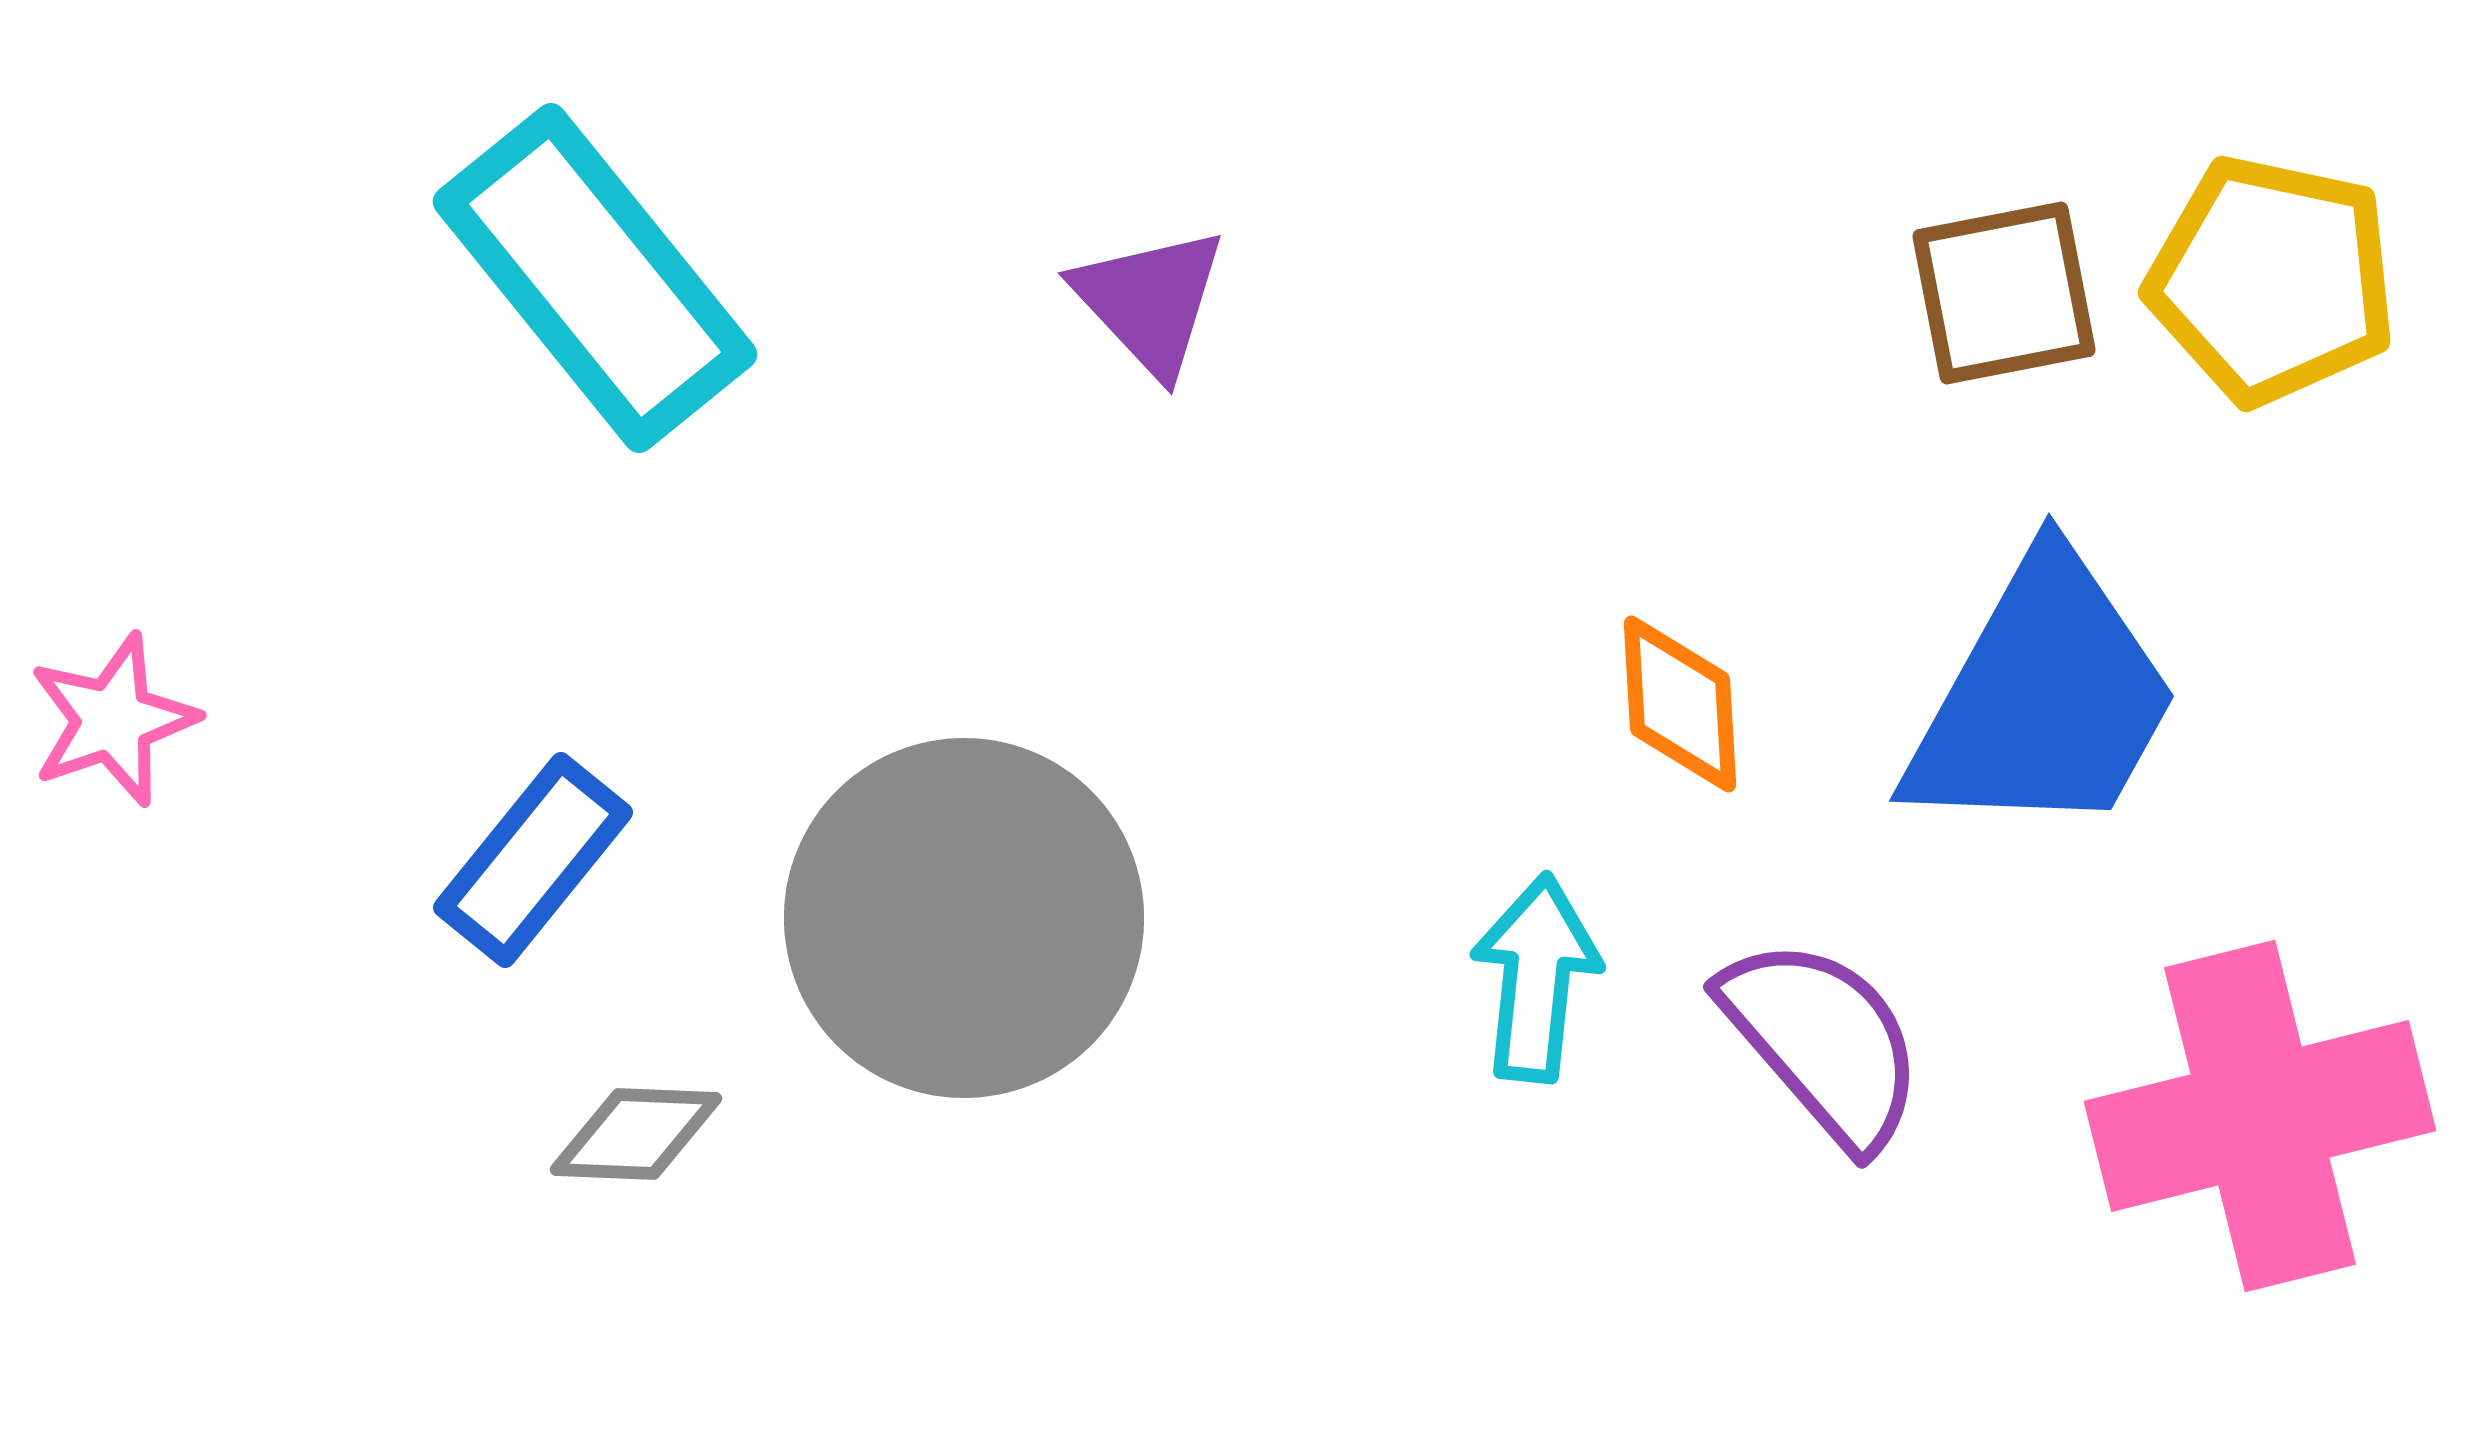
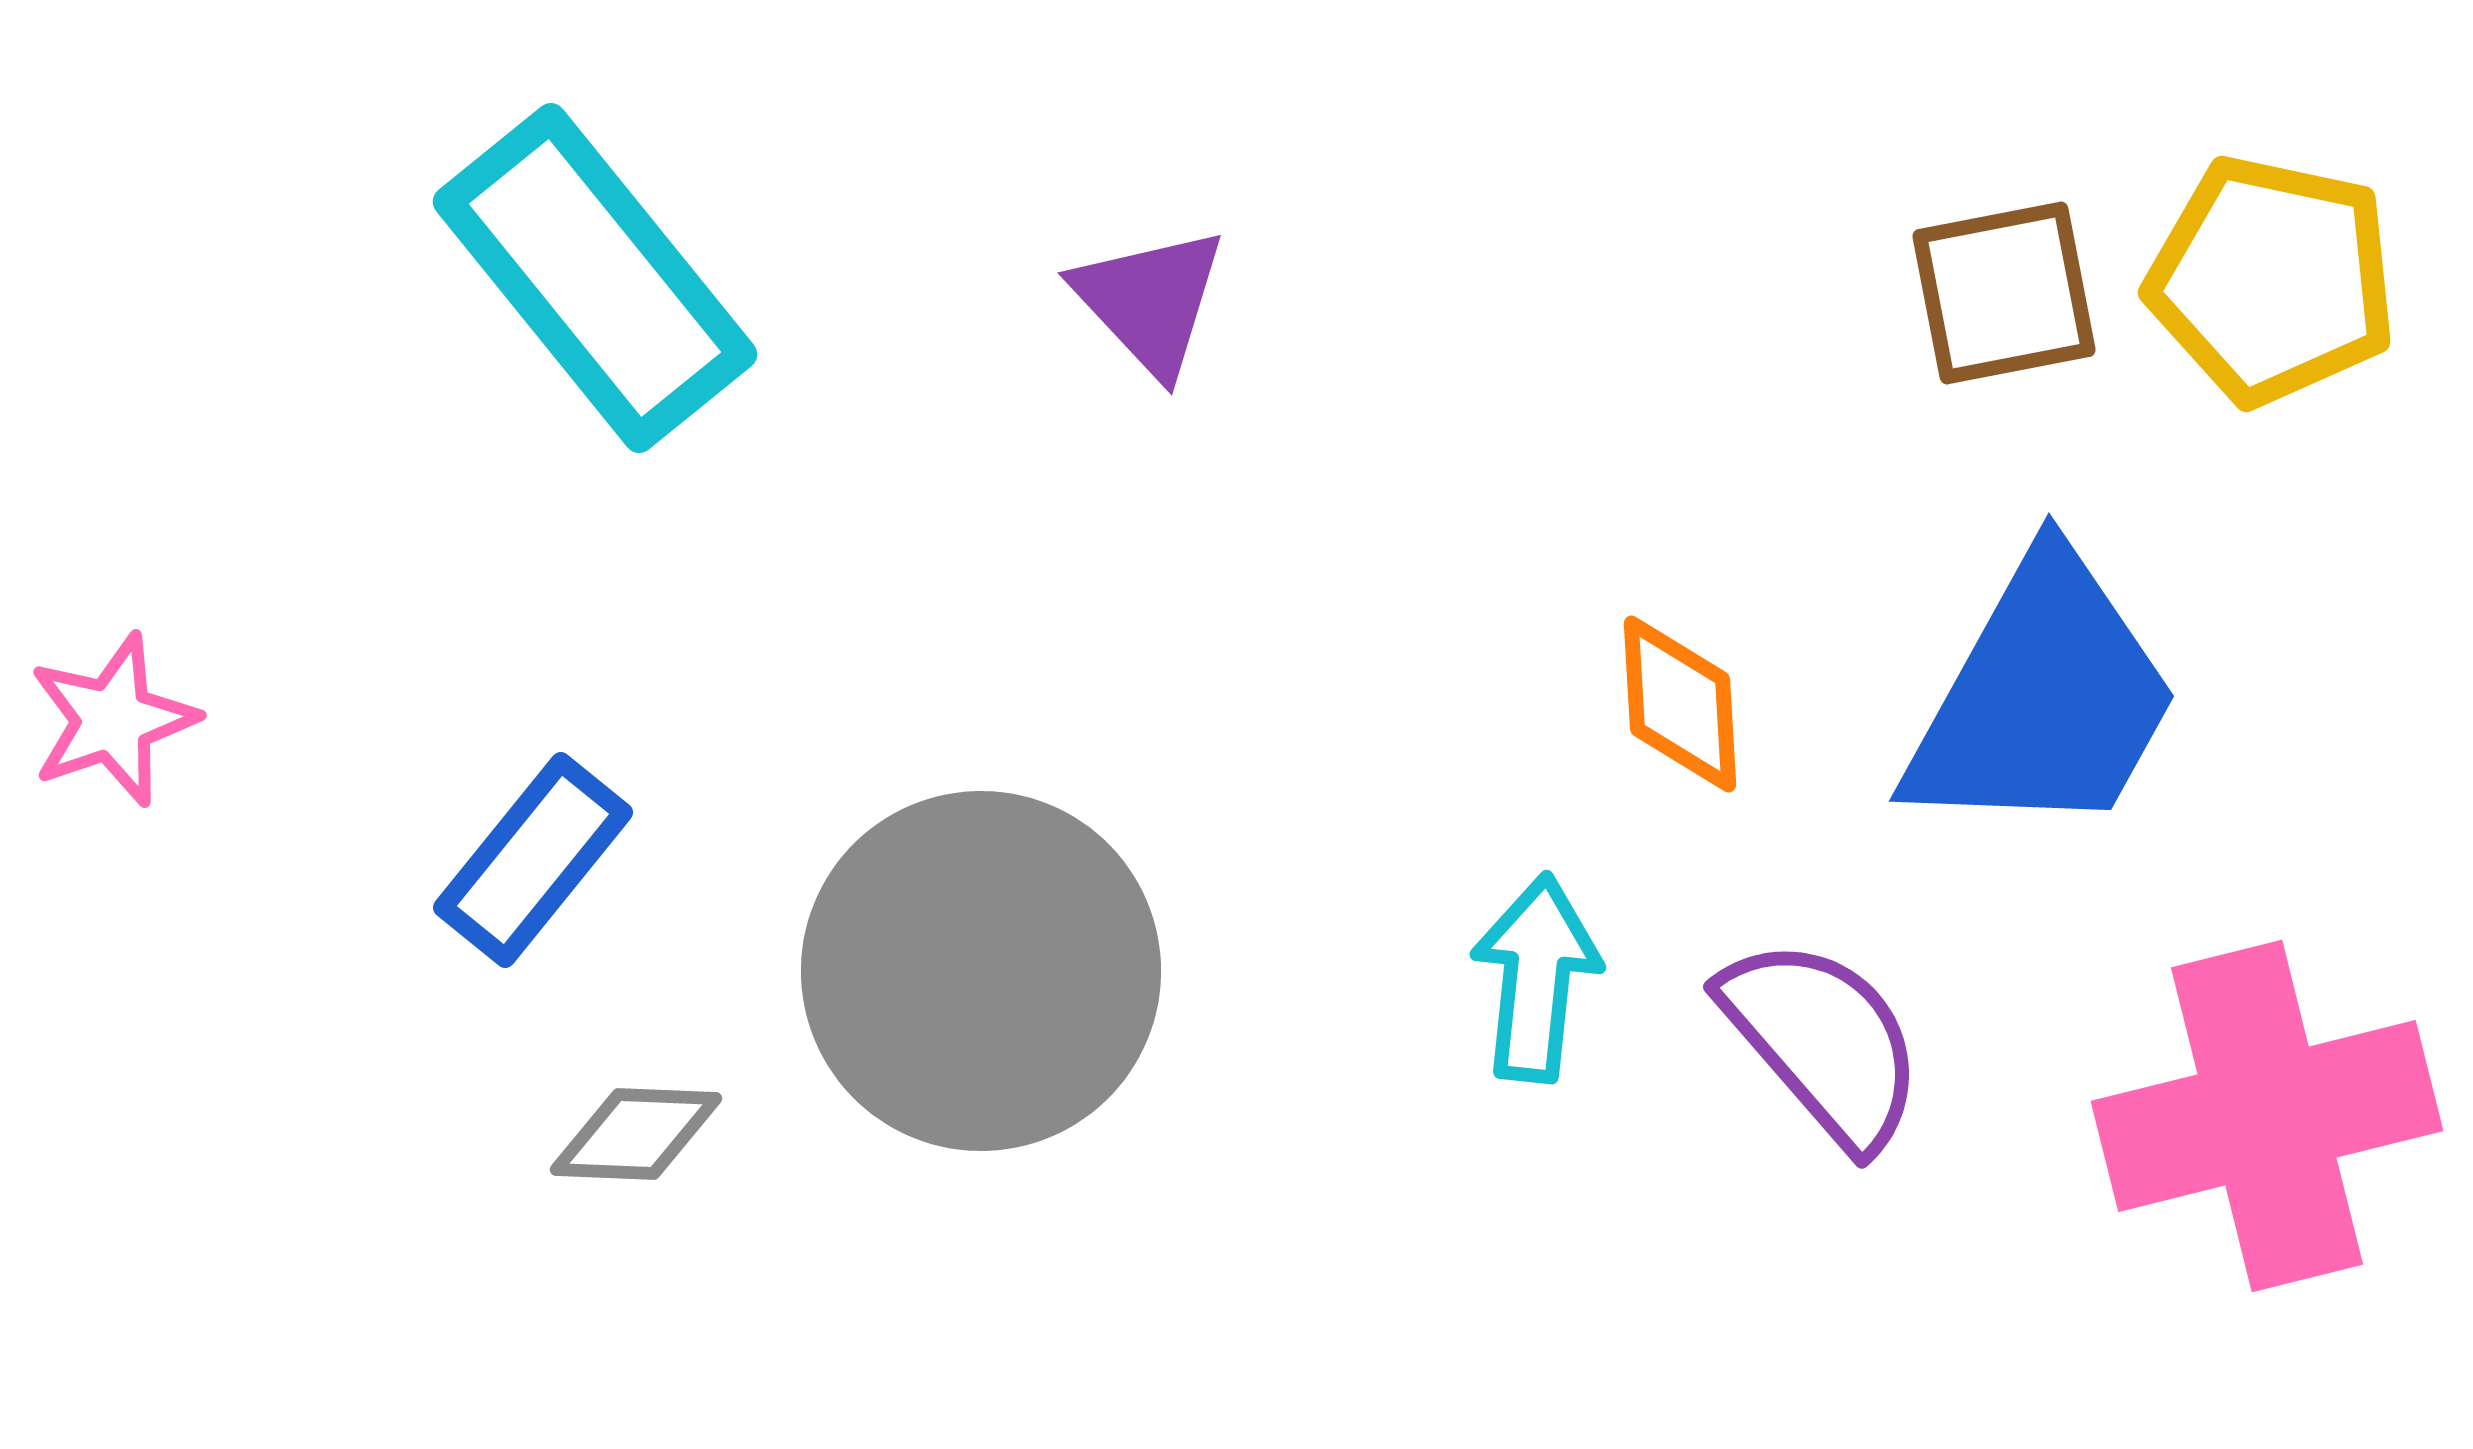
gray circle: moved 17 px right, 53 px down
pink cross: moved 7 px right
